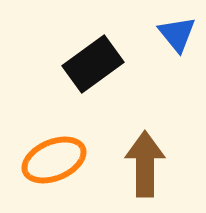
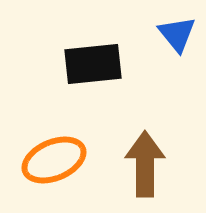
black rectangle: rotated 30 degrees clockwise
